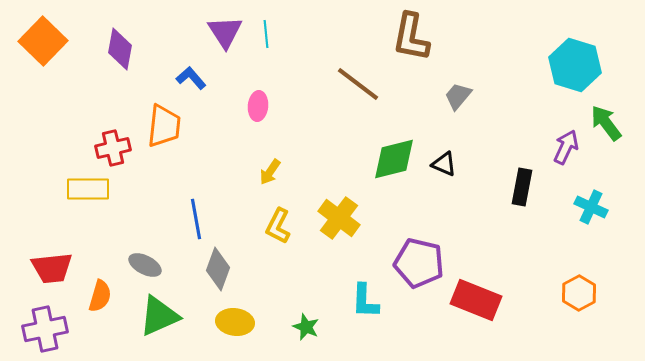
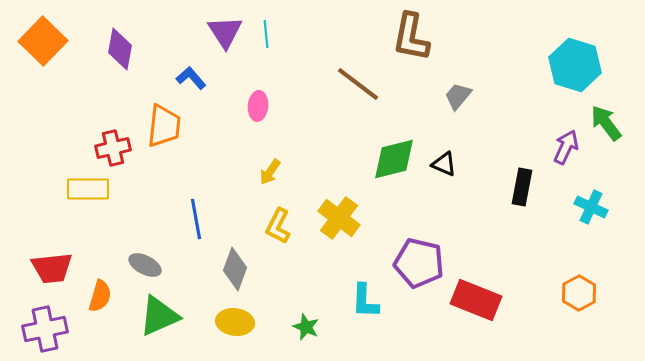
gray diamond: moved 17 px right
